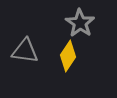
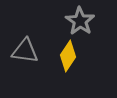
gray star: moved 2 px up
